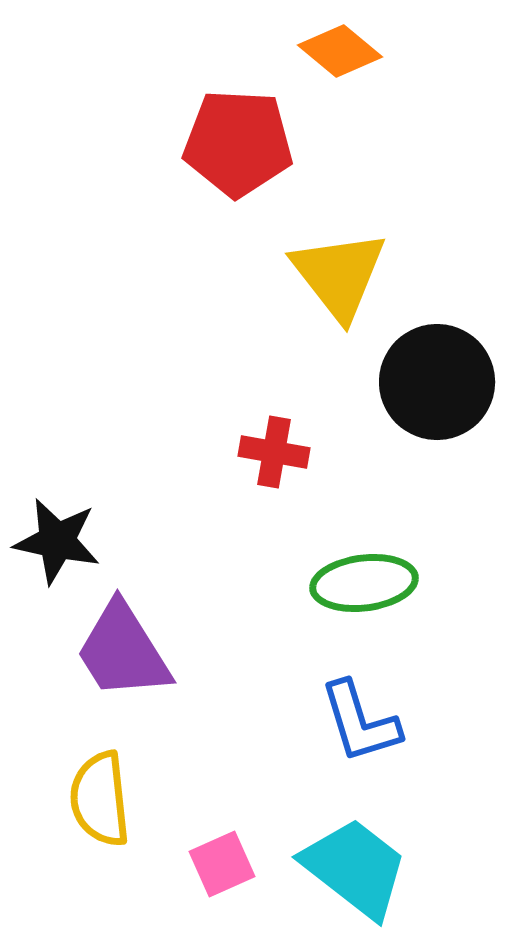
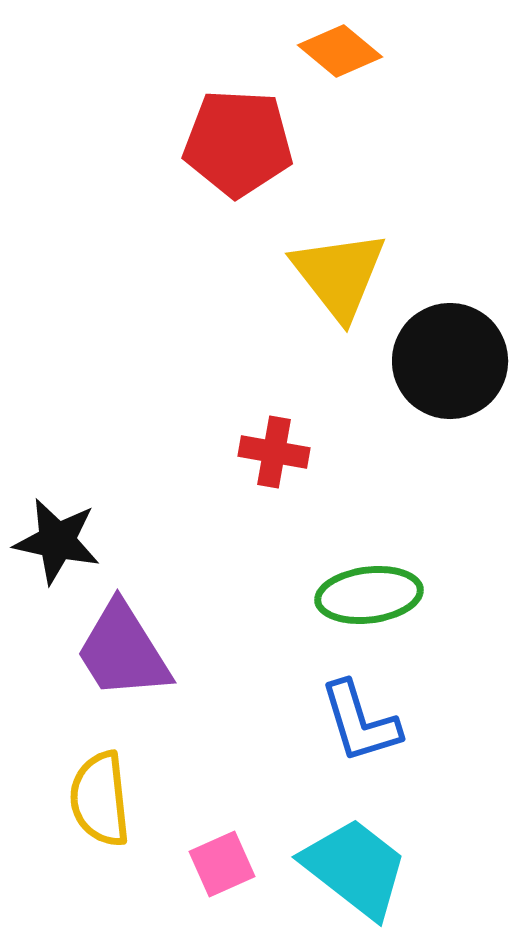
black circle: moved 13 px right, 21 px up
green ellipse: moved 5 px right, 12 px down
